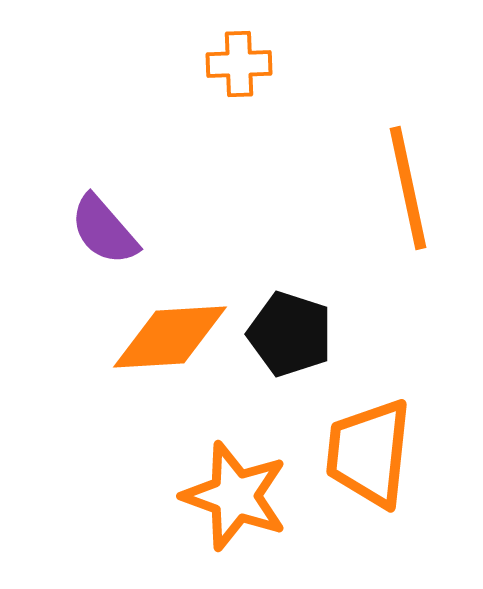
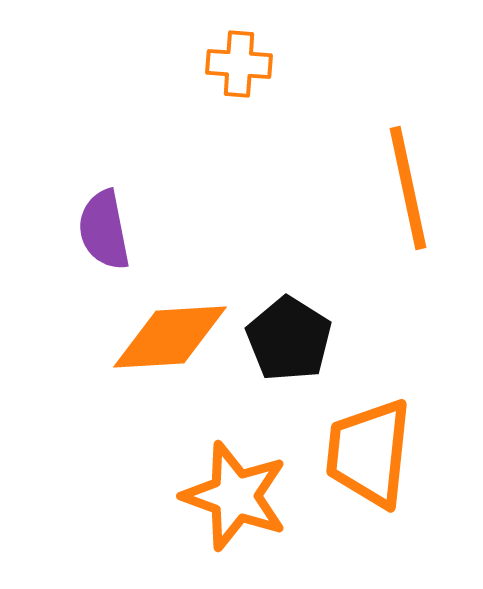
orange cross: rotated 6 degrees clockwise
purple semicircle: rotated 30 degrees clockwise
black pentagon: moved 1 px left, 5 px down; rotated 14 degrees clockwise
